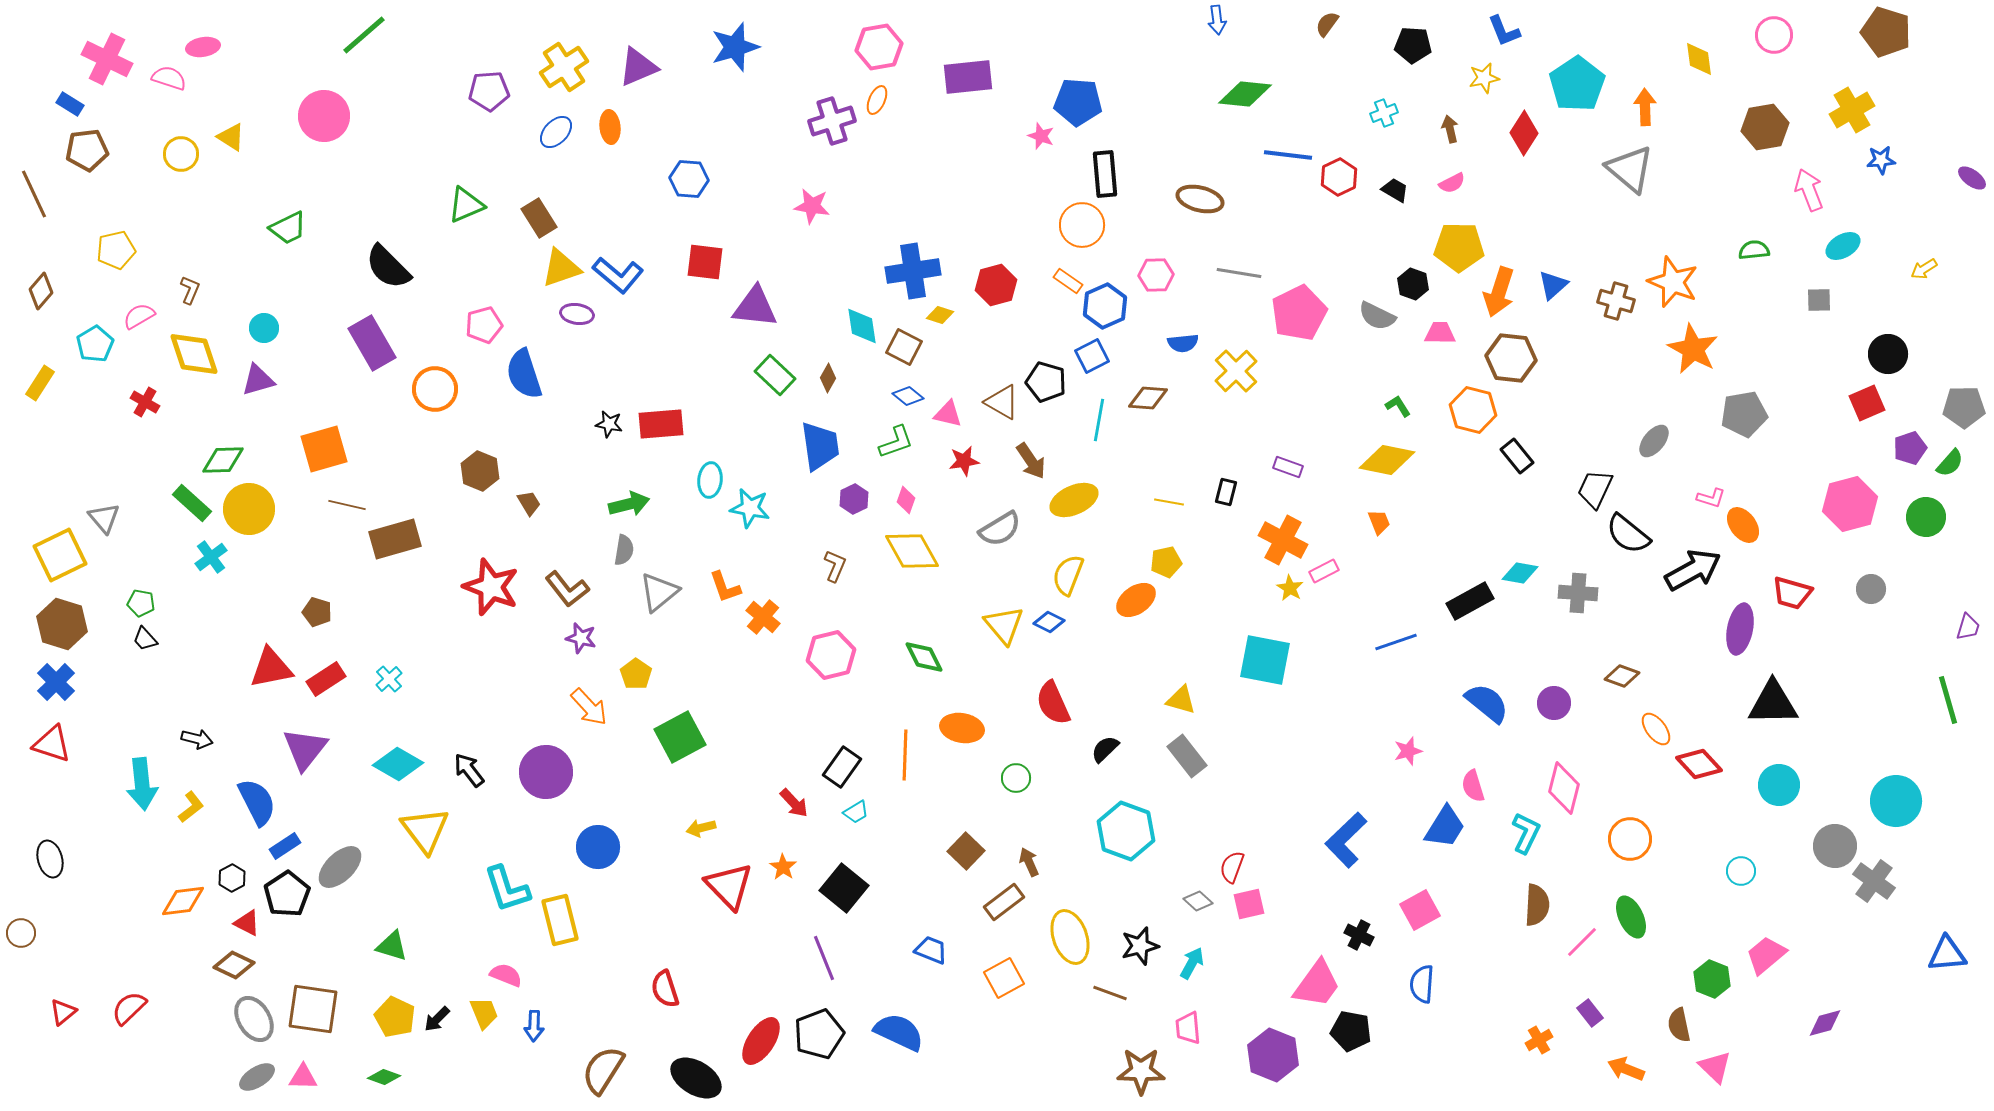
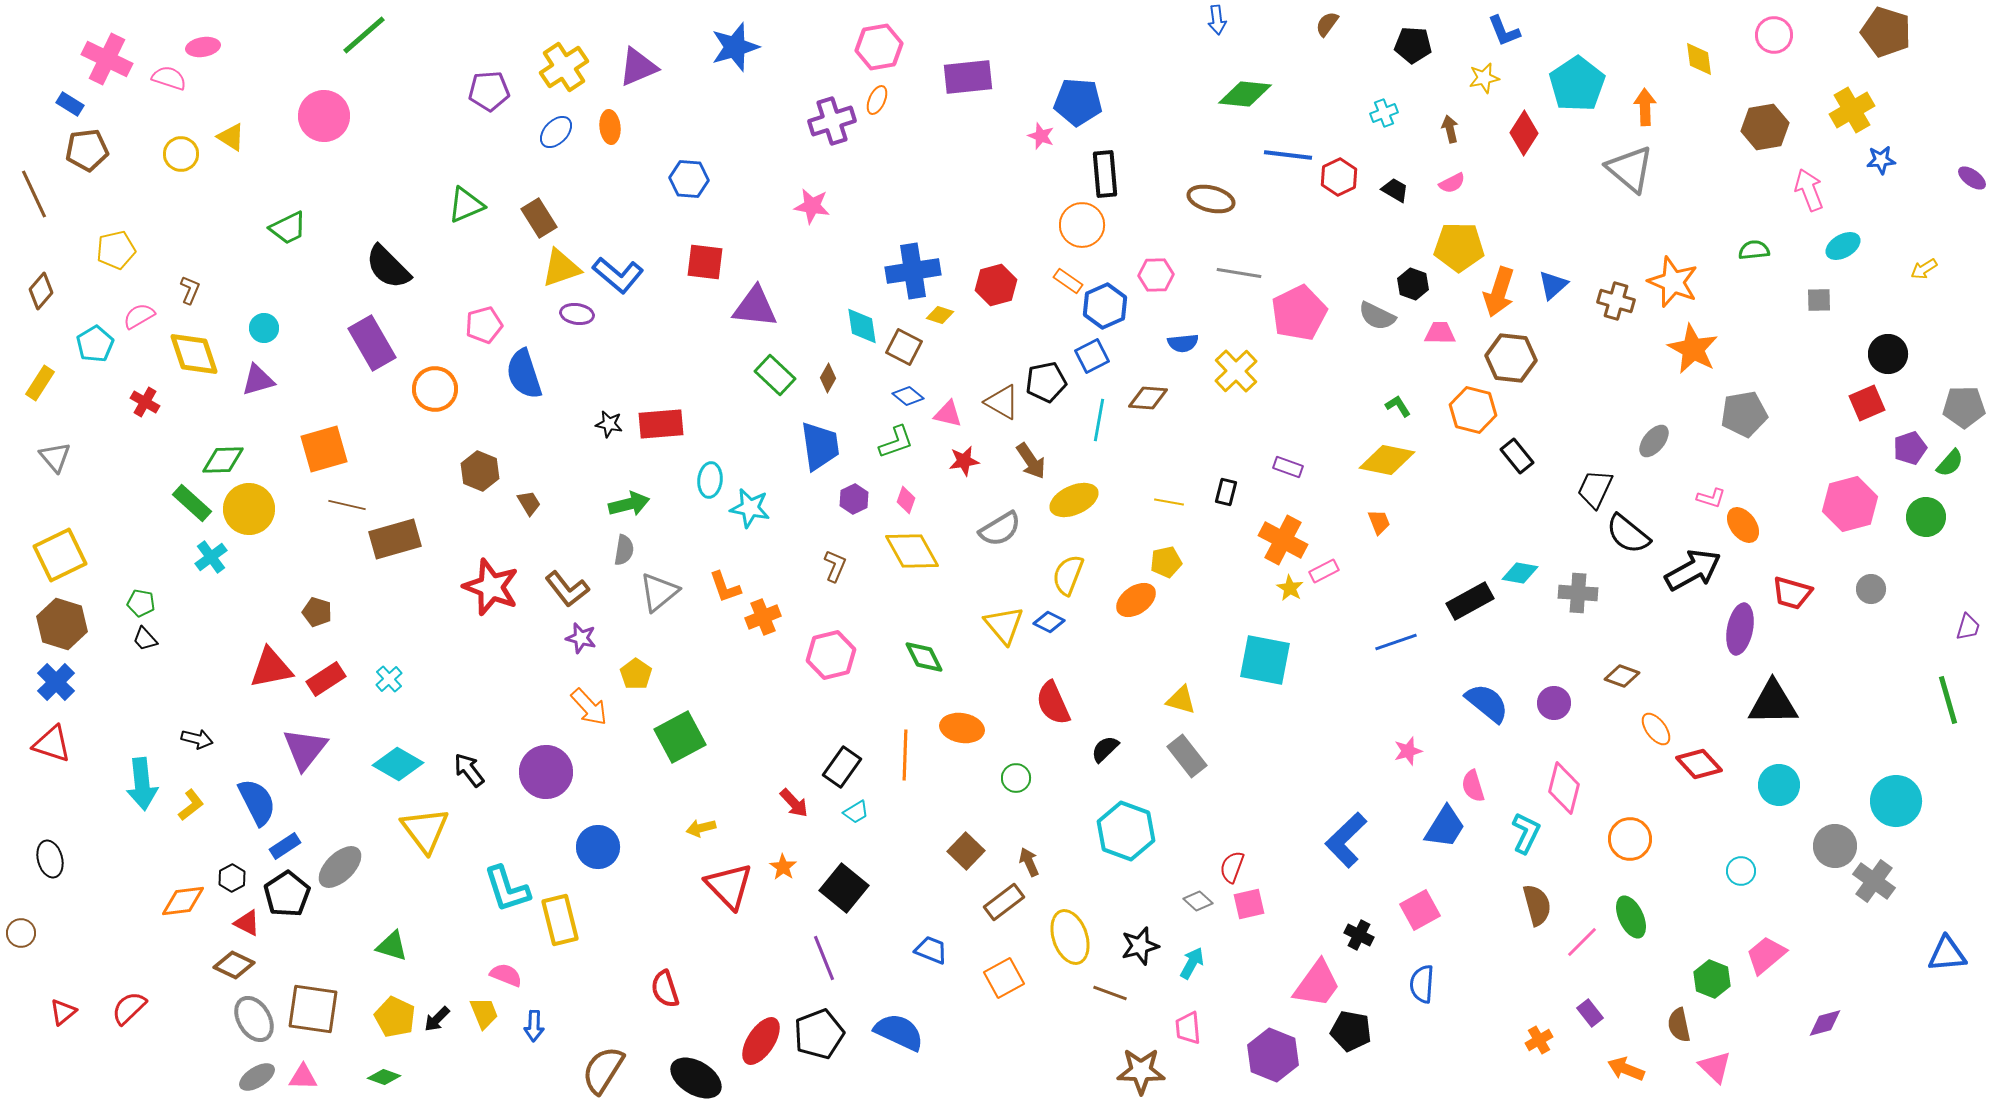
brown ellipse at (1200, 199): moved 11 px right
black pentagon at (1046, 382): rotated 27 degrees counterclockwise
gray triangle at (104, 518): moved 49 px left, 61 px up
orange cross at (763, 617): rotated 28 degrees clockwise
yellow L-shape at (191, 807): moved 2 px up
brown semicircle at (1537, 905): rotated 18 degrees counterclockwise
